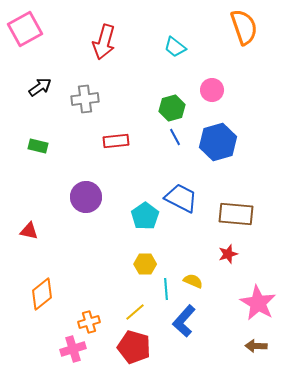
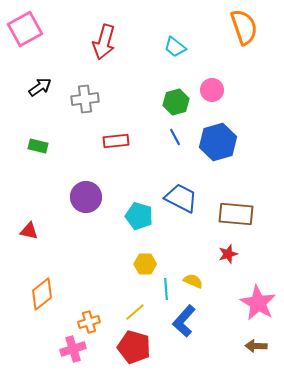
green hexagon: moved 4 px right, 6 px up
cyan pentagon: moved 6 px left; rotated 20 degrees counterclockwise
